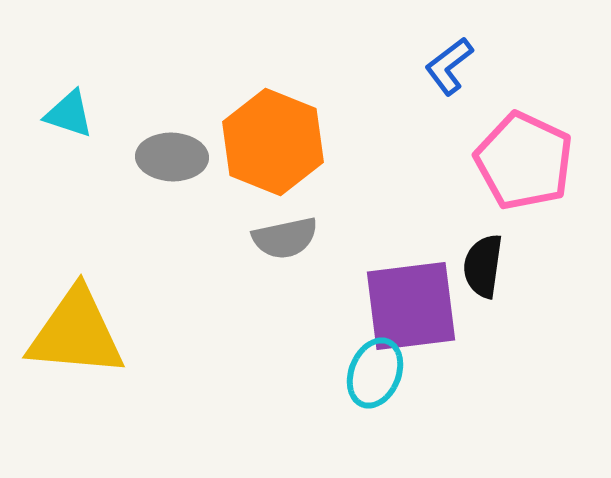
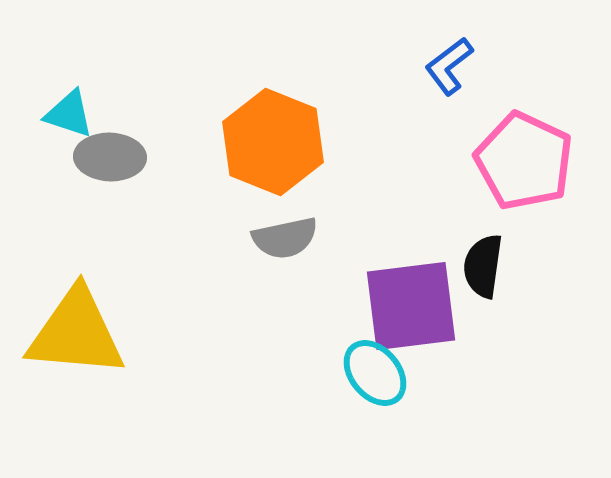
gray ellipse: moved 62 px left
cyan ellipse: rotated 62 degrees counterclockwise
